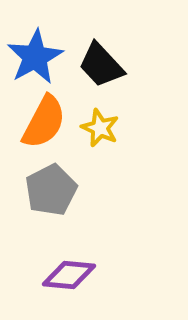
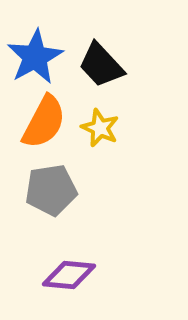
gray pentagon: rotated 18 degrees clockwise
